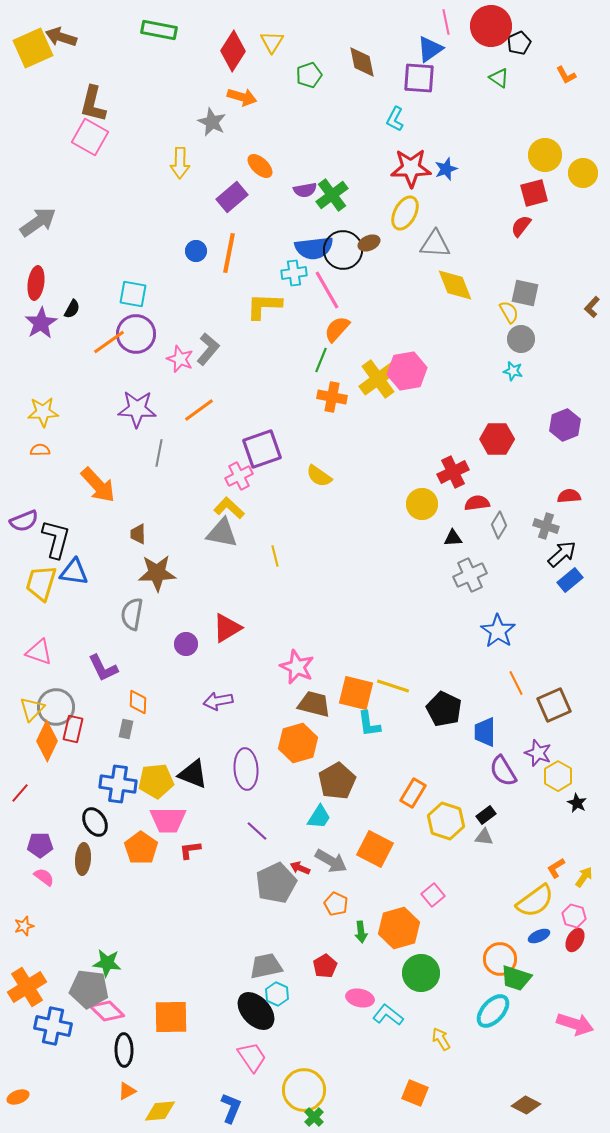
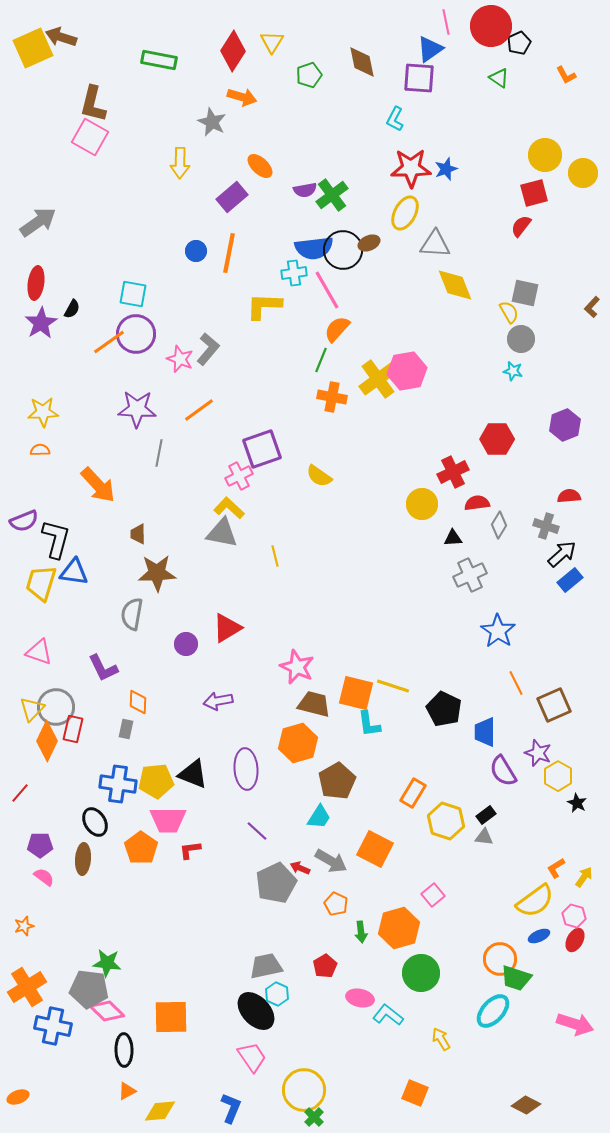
green rectangle at (159, 30): moved 30 px down
